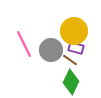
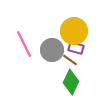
gray circle: moved 1 px right
